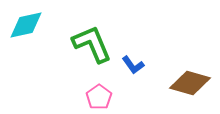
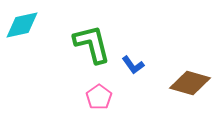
cyan diamond: moved 4 px left
green L-shape: rotated 9 degrees clockwise
